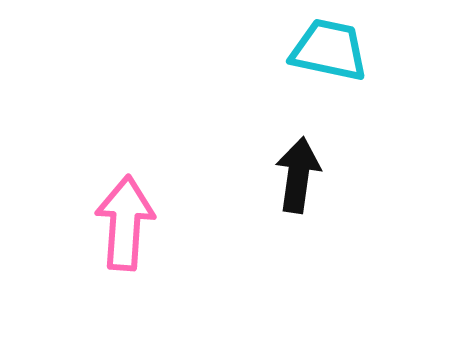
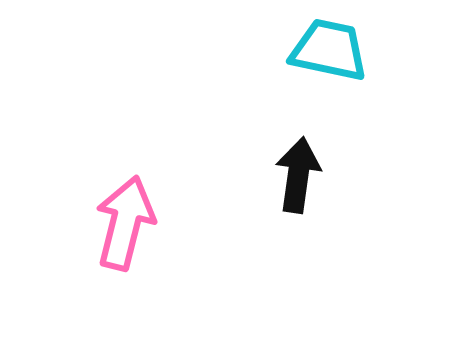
pink arrow: rotated 10 degrees clockwise
